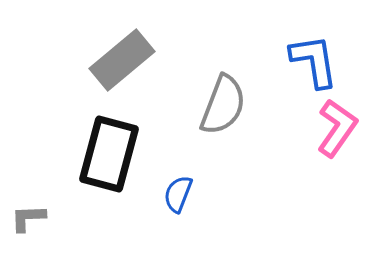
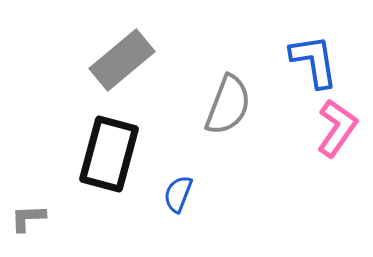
gray semicircle: moved 5 px right
